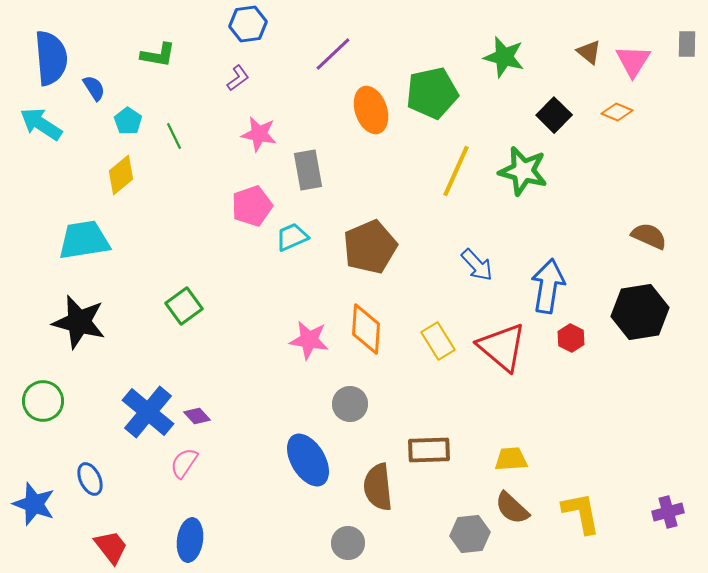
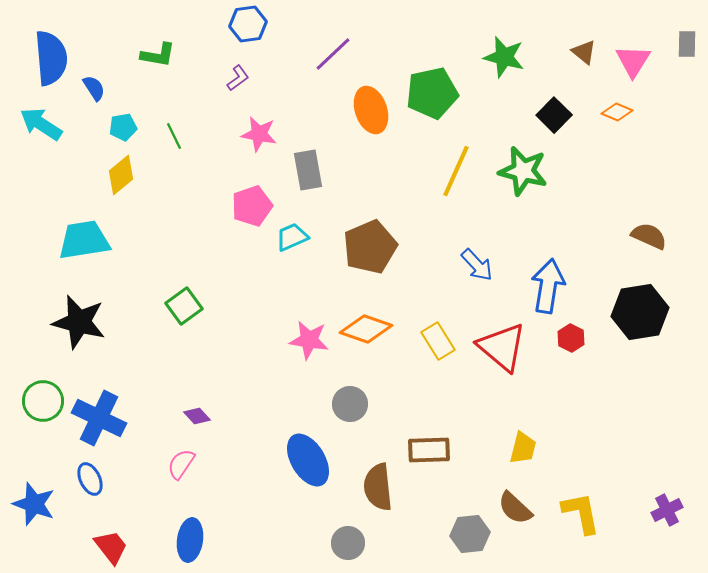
brown triangle at (589, 52): moved 5 px left
cyan pentagon at (128, 121): moved 5 px left, 6 px down; rotated 28 degrees clockwise
orange diamond at (366, 329): rotated 75 degrees counterclockwise
blue cross at (148, 412): moved 49 px left, 6 px down; rotated 14 degrees counterclockwise
yellow trapezoid at (511, 459): moved 12 px right, 11 px up; rotated 108 degrees clockwise
pink semicircle at (184, 463): moved 3 px left, 1 px down
brown semicircle at (512, 508): moved 3 px right
purple cross at (668, 512): moved 1 px left, 2 px up; rotated 12 degrees counterclockwise
